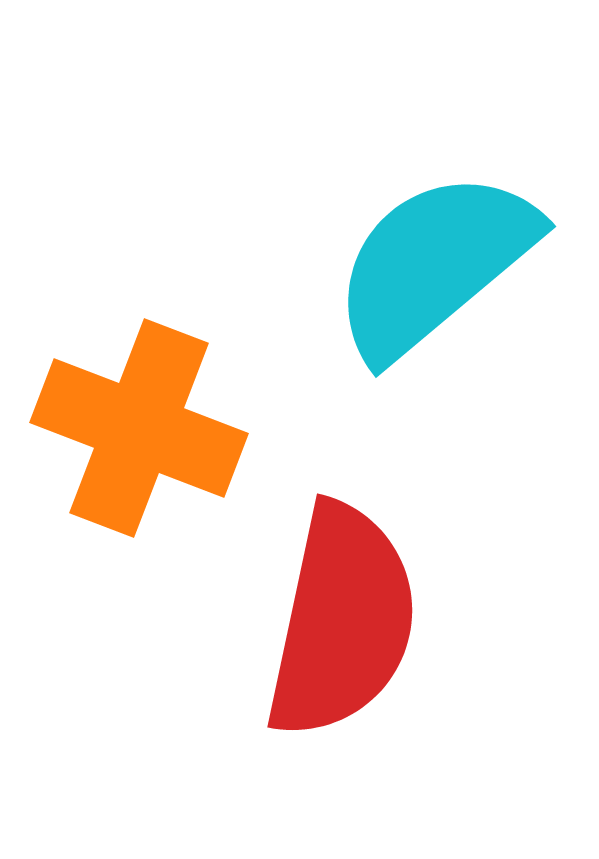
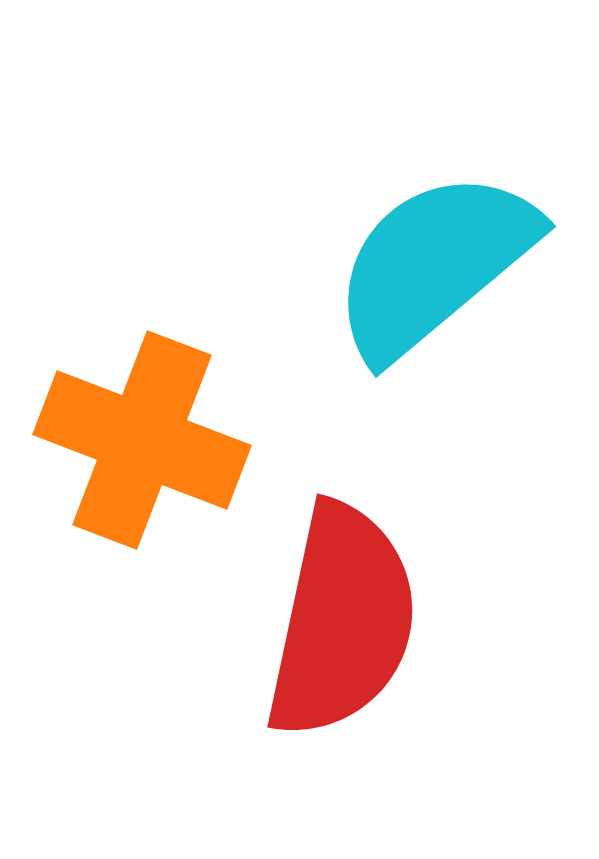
orange cross: moved 3 px right, 12 px down
